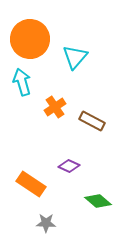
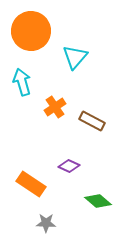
orange circle: moved 1 px right, 8 px up
